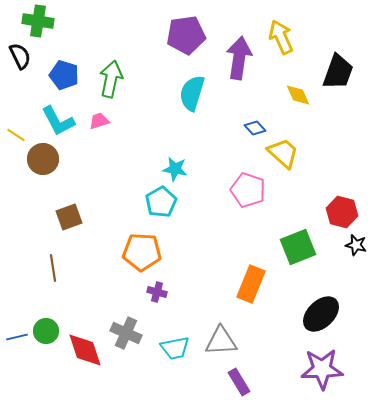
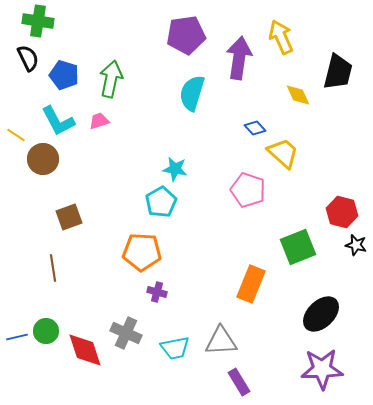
black semicircle: moved 8 px right, 2 px down
black trapezoid: rotated 6 degrees counterclockwise
